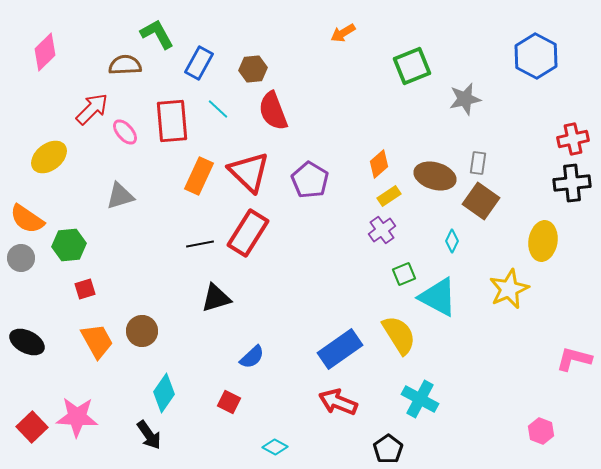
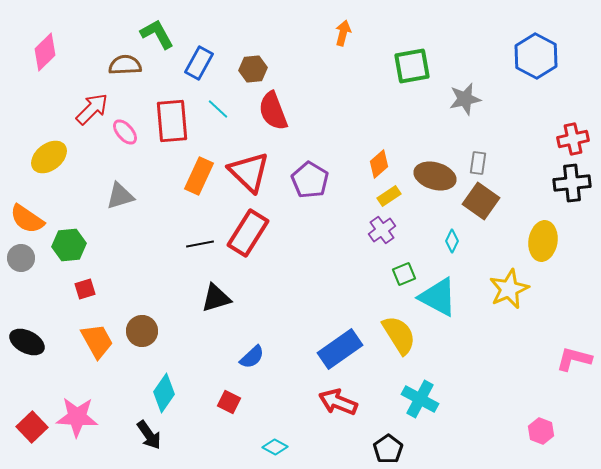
orange arrow at (343, 33): rotated 135 degrees clockwise
green square at (412, 66): rotated 12 degrees clockwise
